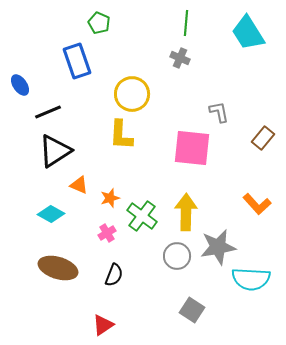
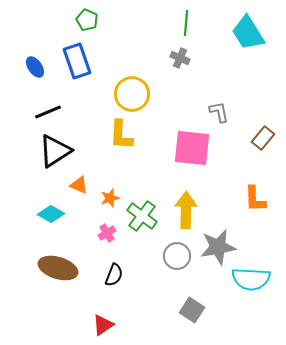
green pentagon: moved 12 px left, 3 px up
blue ellipse: moved 15 px right, 18 px up
orange L-shape: moved 2 px left, 5 px up; rotated 40 degrees clockwise
yellow arrow: moved 2 px up
